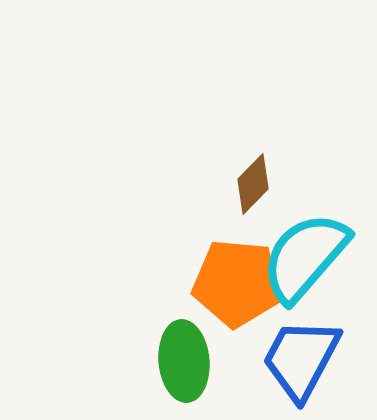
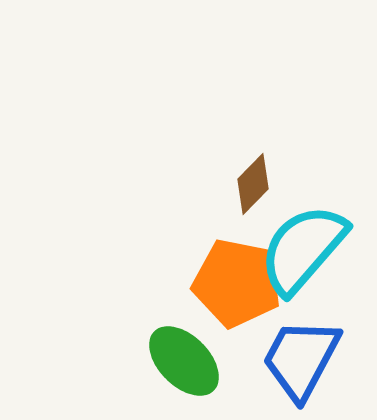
cyan semicircle: moved 2 px left, 8 px up
orange pentagon: rotated 6 degrees clockwise
green ellipse: rotated 40 degrees counterclockwise
